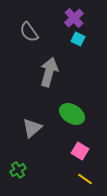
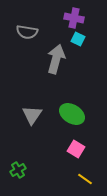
purple cross: rotated 36 degrees counterclockwise
gray semicircle: moved 2 px left; rotated 45 degrees counterclockwise
gray arrow: moved 7 px right, 13 px up
gray triangle: moved 13 px up; rotated 15 degrees counterclockwise
pink square: moved 4 px left, 2 px up
